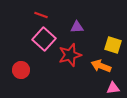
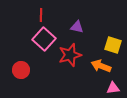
red line: rotated 72 degrees clockwise
purple triangle: rotated 16 degrees clockwise
